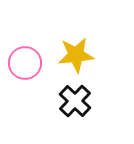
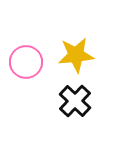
pink circle: moved 1 px right, 1 px up
